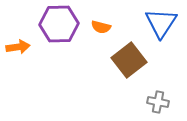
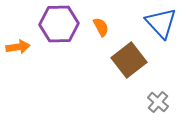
blue triangle: rotated 16 degrees counterclockwise
orange semicircle: rotated 132 degrees counterclockwise
gray cross: rotated 30 degrees clockwise
